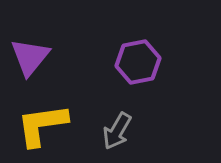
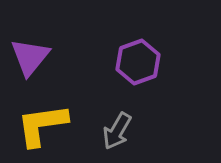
purple hexagon: rotated 9 degrees counterclockwise
